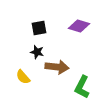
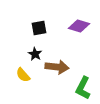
black star: moved 2 px left, 2 px down; rotated 16 degrees clockwise
yellow semicircle: moved 2 px up
green L-shape: moved 1 px right, 1 px down
